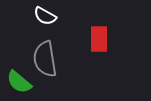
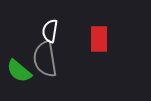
white semicircle: moved 5 px right, 15 px down; rotated 70 degrees clockwise
green semicircle: moved 11 px up
